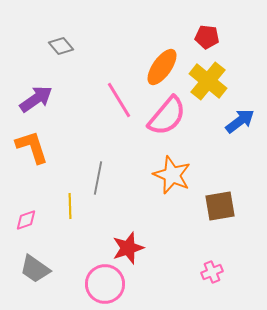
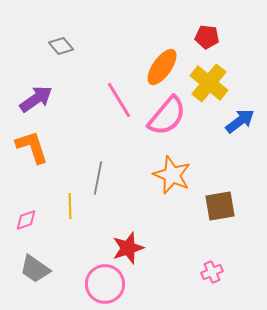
yellow cross: moved 1 px right, 2 px down
